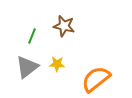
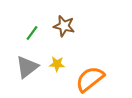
green line: moved 3 px up; rotated 14 degrees clockwise
orange semicircle: moved 6 px left
